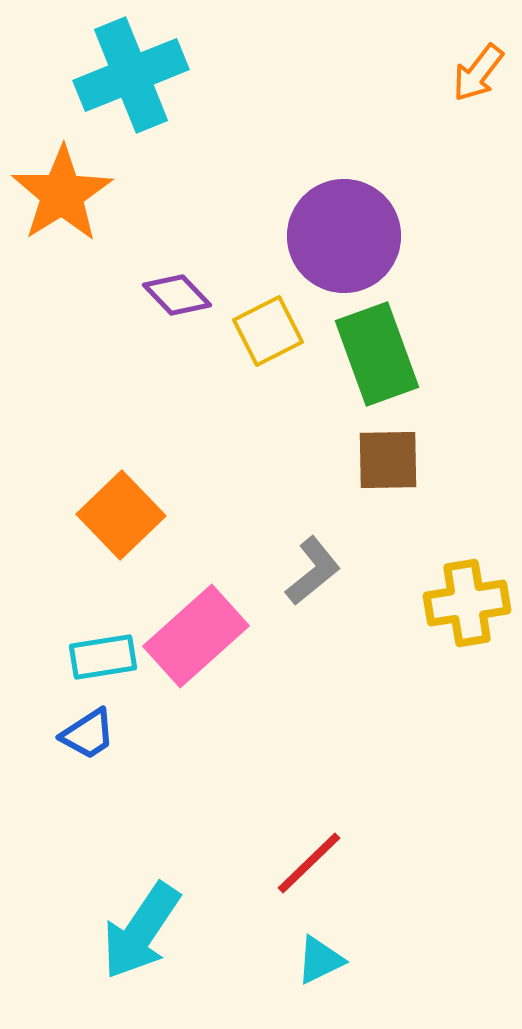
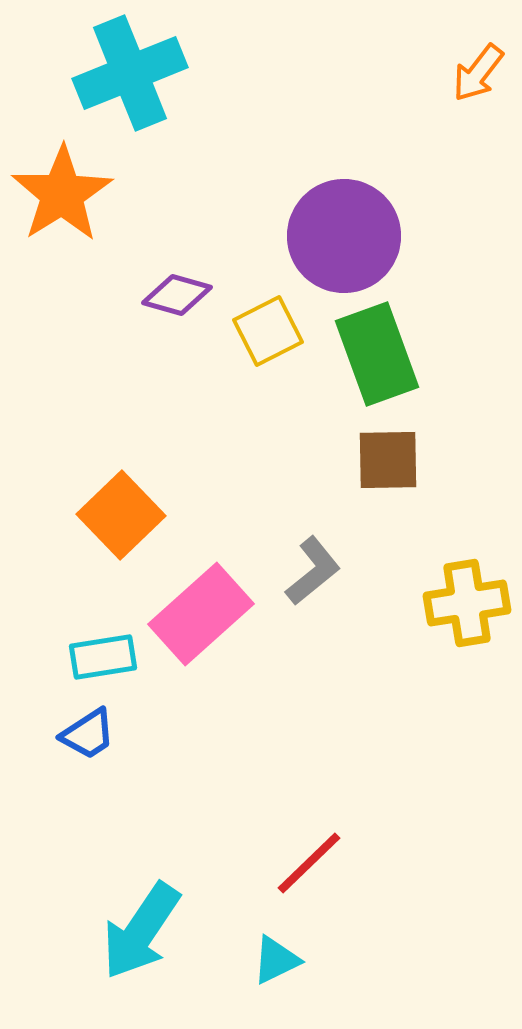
cyan cross: moved 1 px left, 2 px up
purple diamond: rotated 30 degrees counterclockwise
pink rectangle: moved 5 px right, 22 px up
cyan triangle: moved 44 px left
